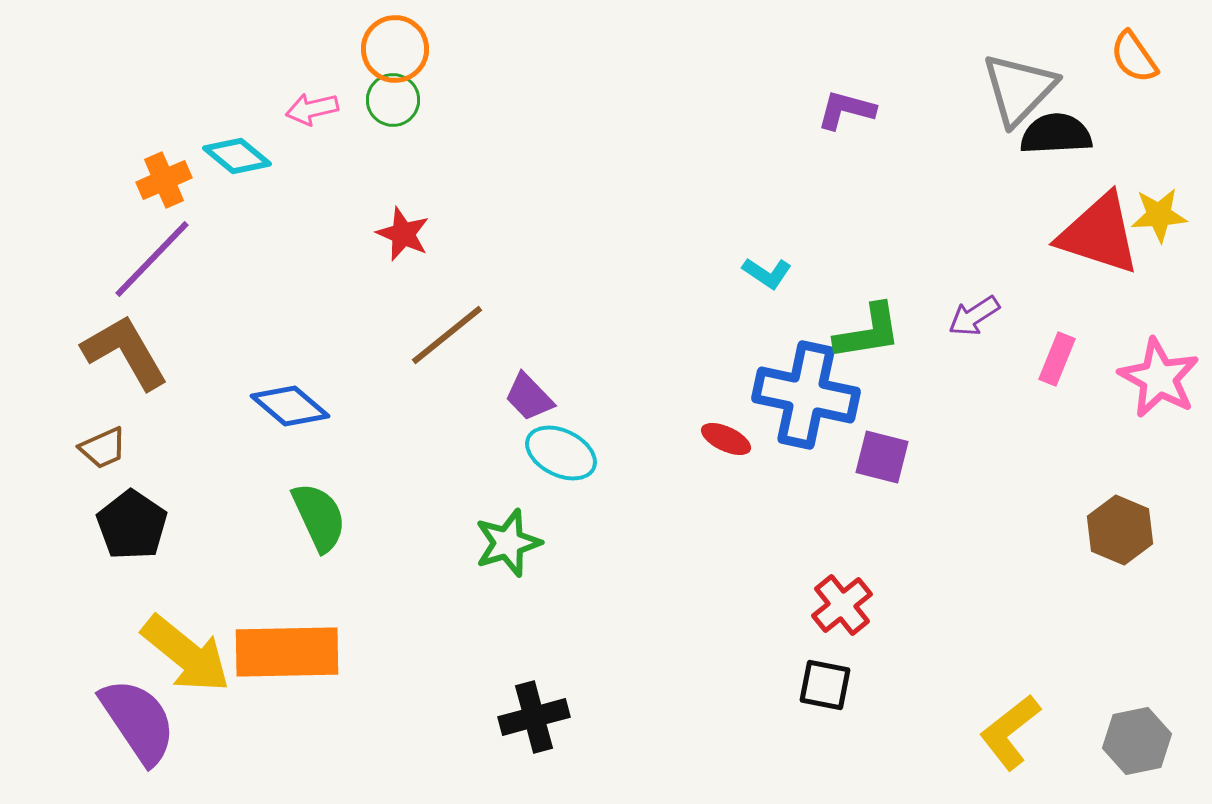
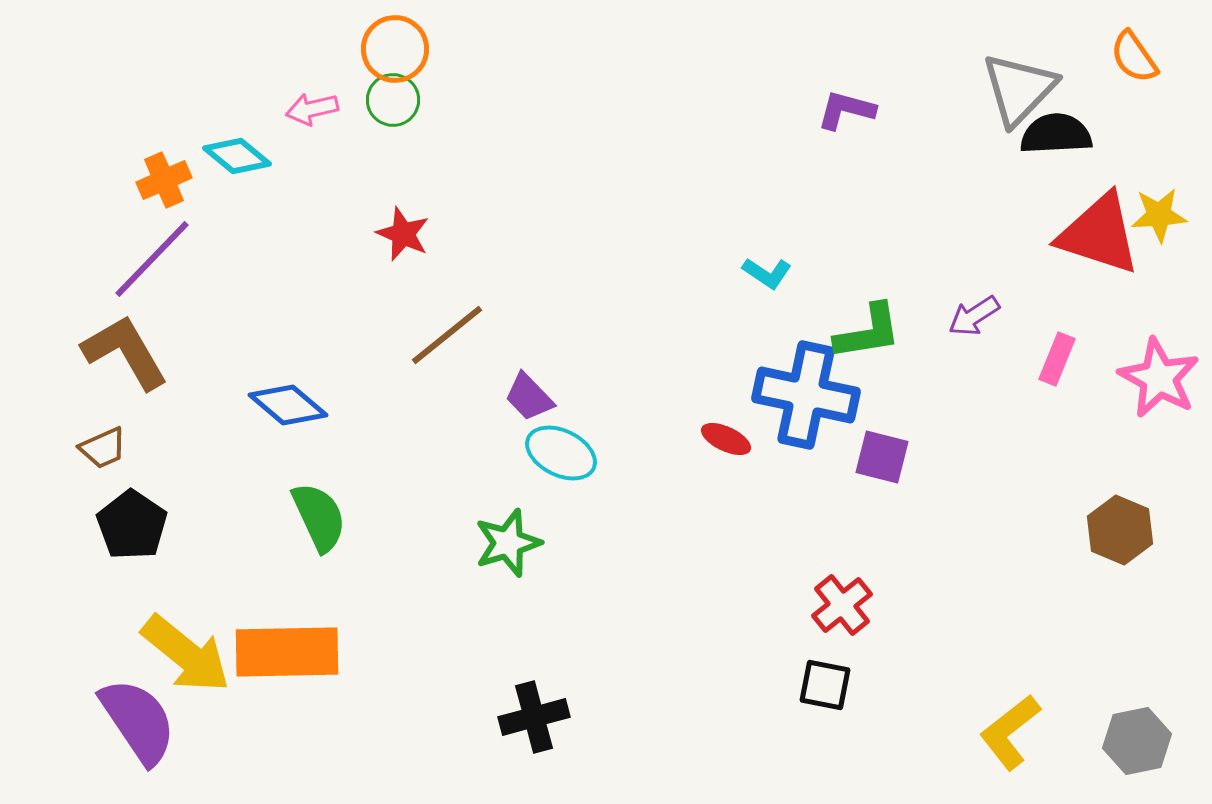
blue diamond: moved 2 px left, 1 px up
